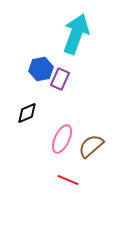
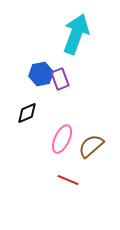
blue hexagon: moved 5 px down
purple rectangle: rotated 45 degrees counterclockwise
